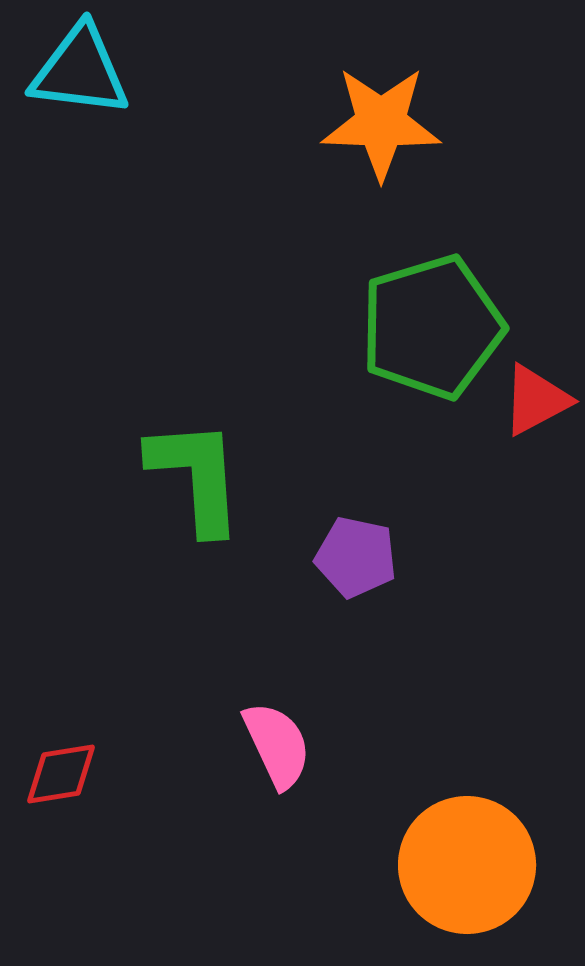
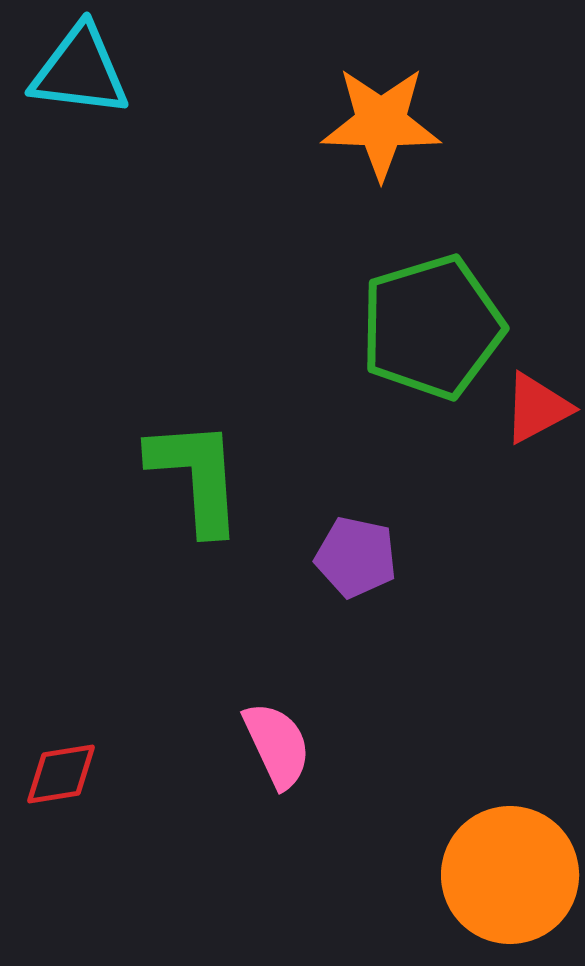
red triangle: moved 1 px right, 8 px down
orange circle: moved 43 px right, 10 px down
